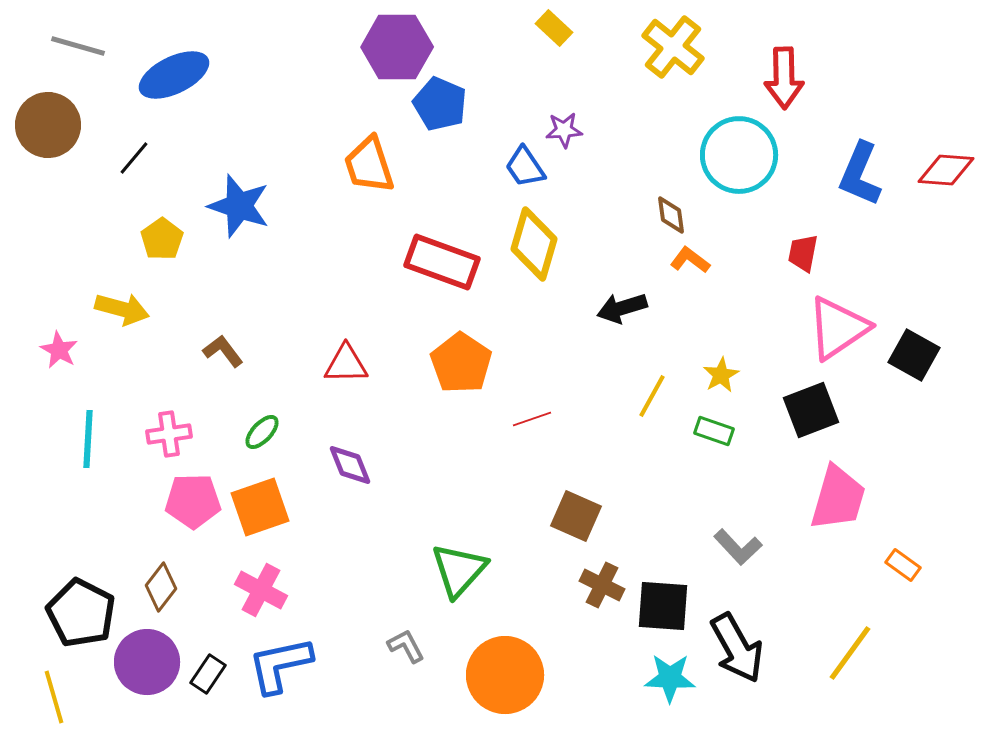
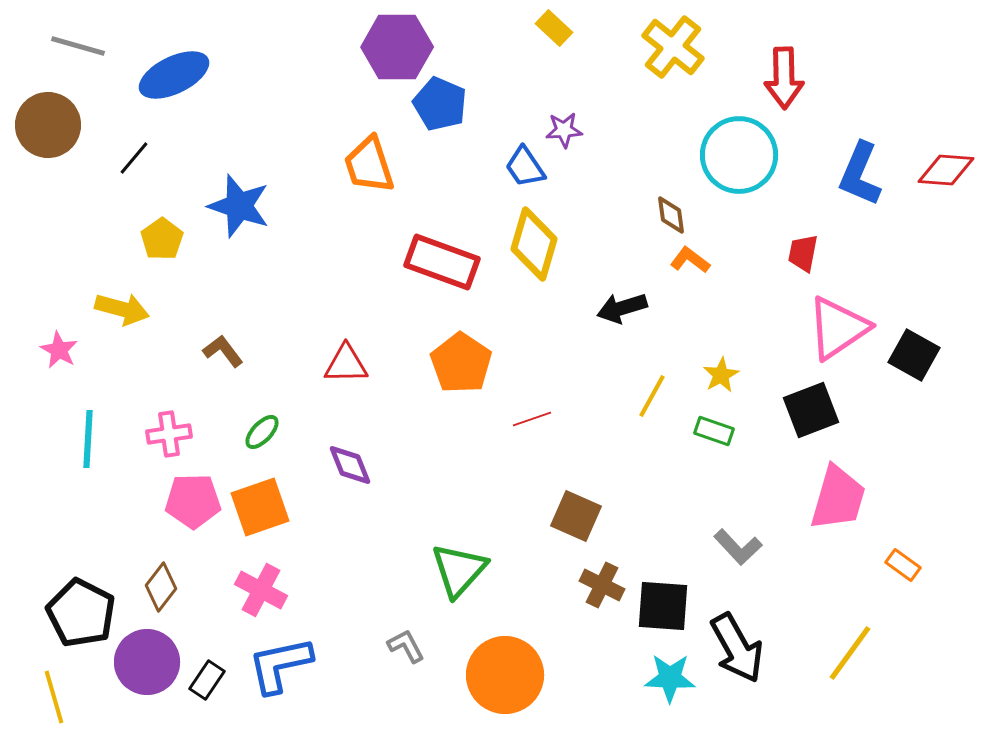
black rectangle at (208, 674): moved 1 px left, 6 px down
